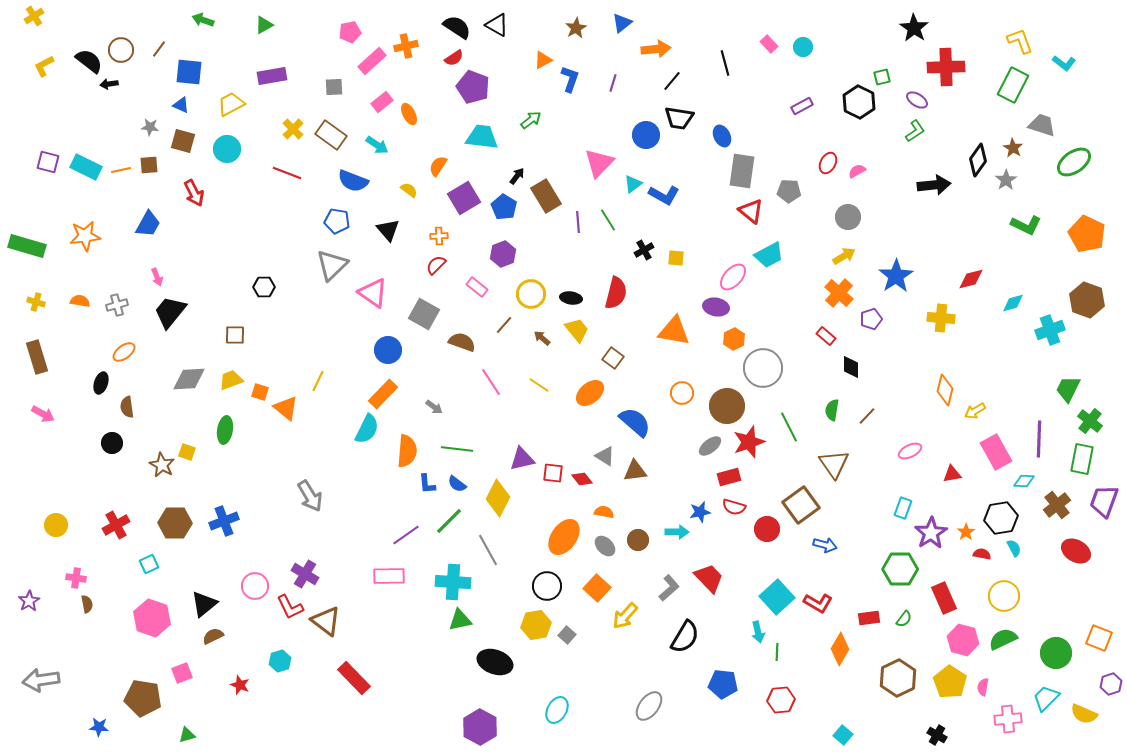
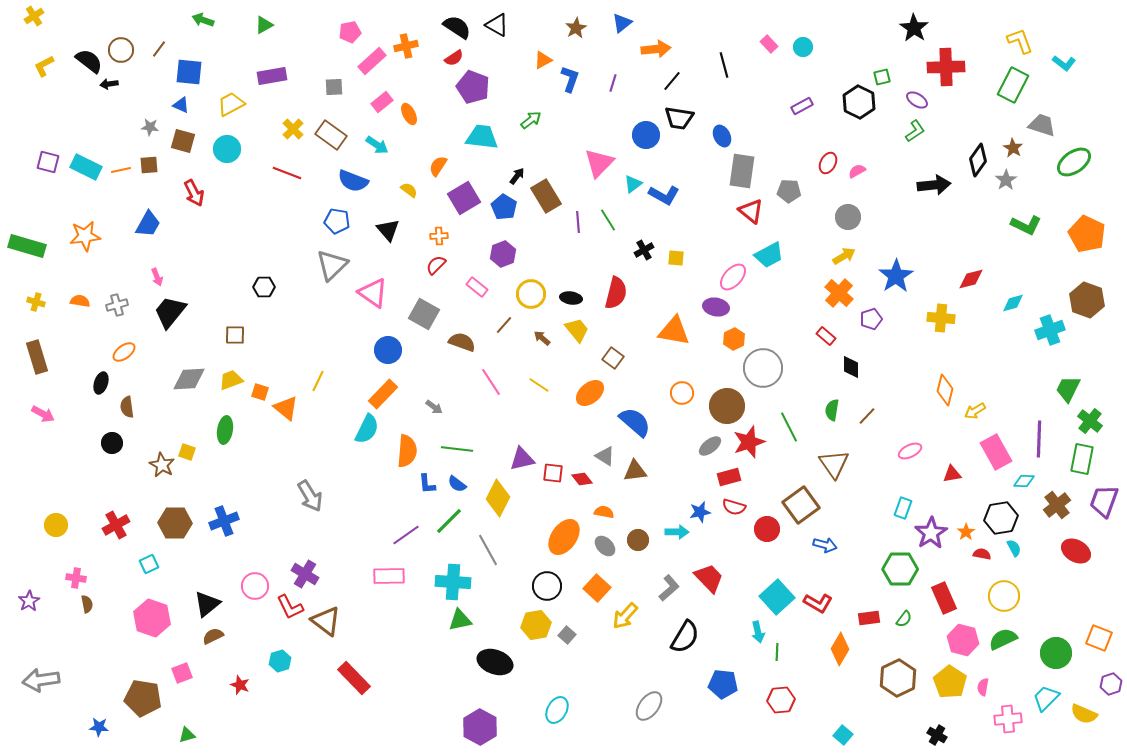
black line at (725, 63): moved 1 px left, 2 px down
black triangle at (204, 604): moved 3 px right
